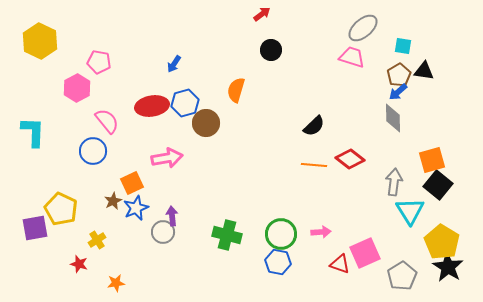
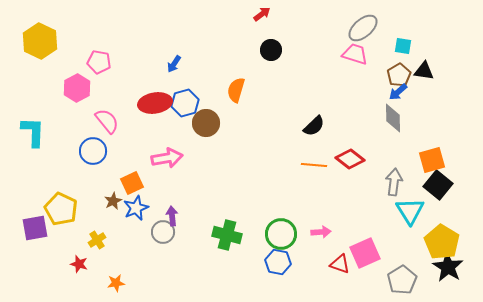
pink trapezoid at (352, 57): moved 3 px right, 3 px up
red ellipse at (152, 106): moved 3 px right, 3 px up
gray pentagon at (402, 276): moved 4 px down
